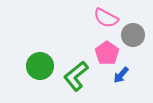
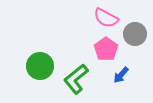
gray circle: moved 2 px right, 1 px up
pink pentagon: moved 1 px left, 4 px up
green L-shape: moved 3 px down
